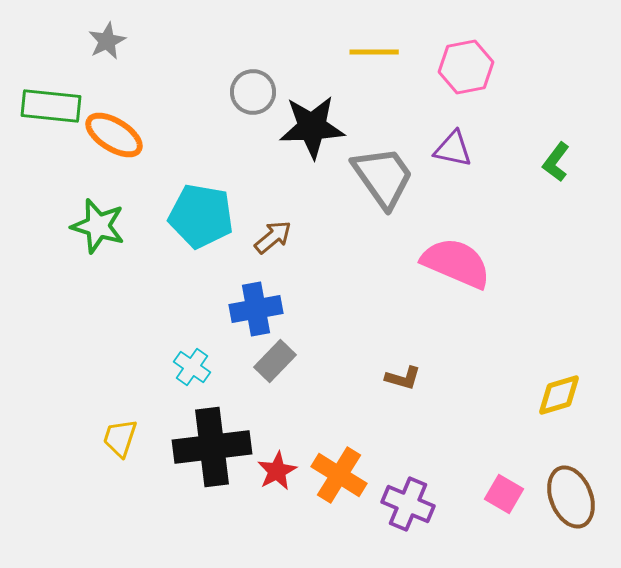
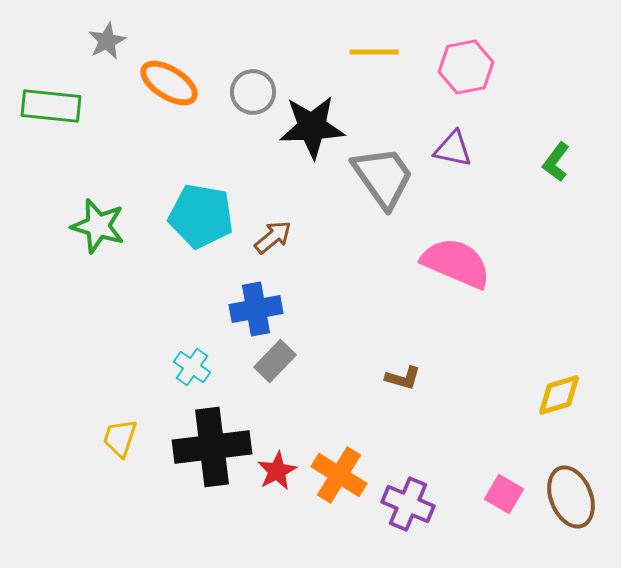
orange ellipse: moved 55 px right, 52 px up
